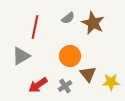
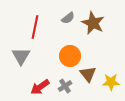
gray triangle: rotated 30 degrees counterclockwise
red arrow: moved 2 px right, 2 px down
